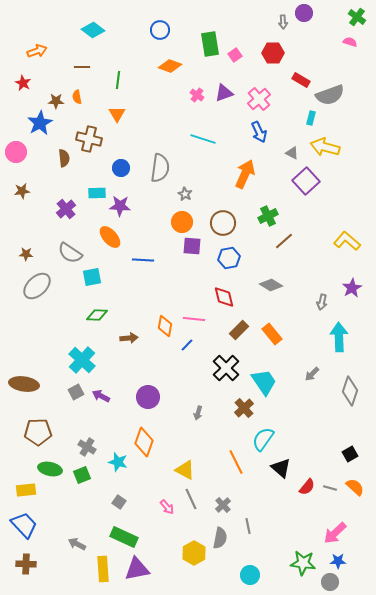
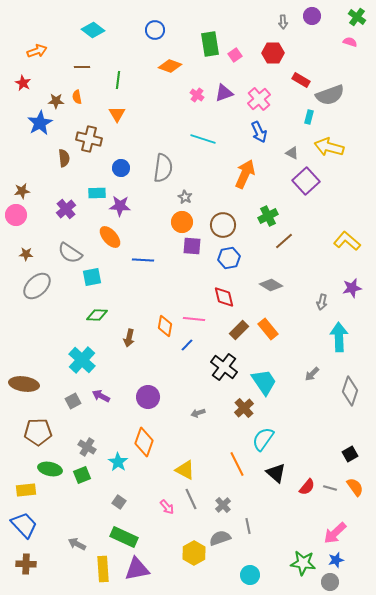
purple circle at (304, 13): moved 8 px right, 3 px down
blue circle at (160, 30): moved 5 px left
cyan rectangle at (311, 118): moved 2 px left, 1 px up
yellow arrow at (325, 147): moved 4 px right
pink circle at (16, 152): moved 63 px down
gray semicircle at (160, 168): moved 3 px right
gray star at (185, 194): moved 3 px down
brown circle at (223, 223): moved 2 px down
purple star at (352, 288): rotated 18 degrees clockwise
orange rectangle at (272, 334): moved 4 px left, 5 px up
brown arrow at (129, 338): rotated 108 degrees clockwise
black cross at (226, 368): moved 2 px left, 1 px up; rotated 8 degrees counterclockwise
gray square at (76, 392): moved 3 px left, 9 px down
gray arrow at (198, 413): rotated 56 degrees clockwise
cyan star at (118, 462): rotated 18 degrees clockwise
orange line at (236, 462): moved 1 px right, 2 px down
black triangle at (281, 468): moved 5 px left, 5 px down
orange semicircle at (355, 487): rotated 12 degrees clockwise
gray semicircle at (220, 538): rotated 120 degrees counterclockwise
blue star at (338, 561): moved 2 px left, 1 px up; rotated 14 degrees counterclockwise
